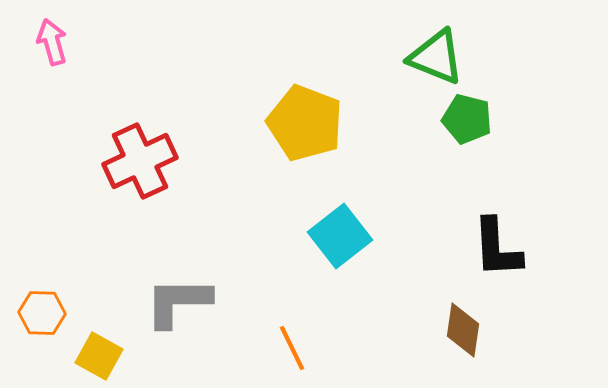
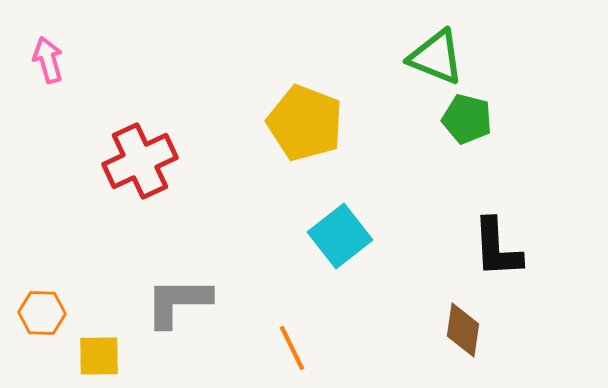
pink arrow: moved 4 px left, 18 px down
yellow square: rotated 30 degrees counterclockwise
